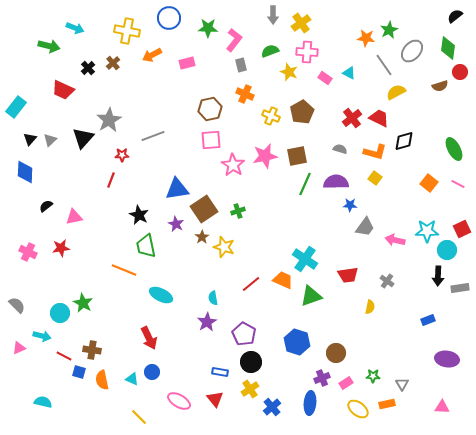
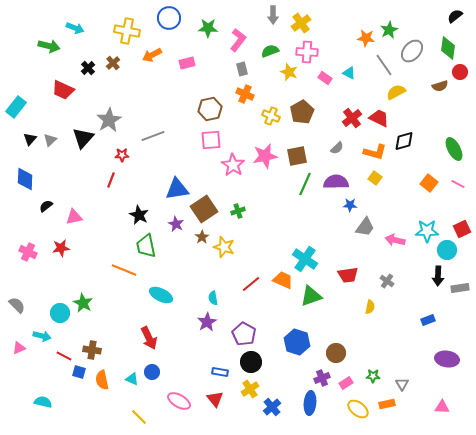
pink L-shape at (234, 40): moved 4 px right
gray rectangle at (241, 65): moved 1 px right, 4 px down
gray semicircle at (340, 149): moved 3 px left, 1 px up; rotated 120 degrees clockwise
blue diamond at (25, 172): moved 7 px down
